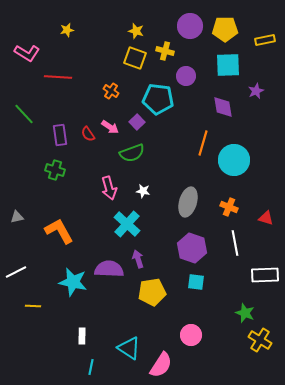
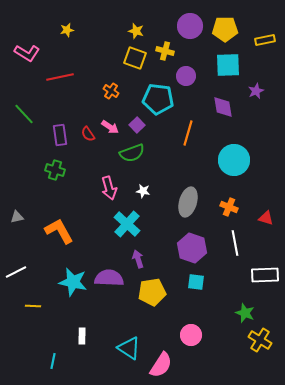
red line at (58, 77): moved 2 px right; rotated 16 degrees counterclockwise
purple square at (137, 122): moved 3 px down
orange line at (203, 143): moved 15 px left, 10 px up
purple semicircle at (109, 269): moved 9 px down
cyan line at (91, 367): moved 38 px left, 6 px up
